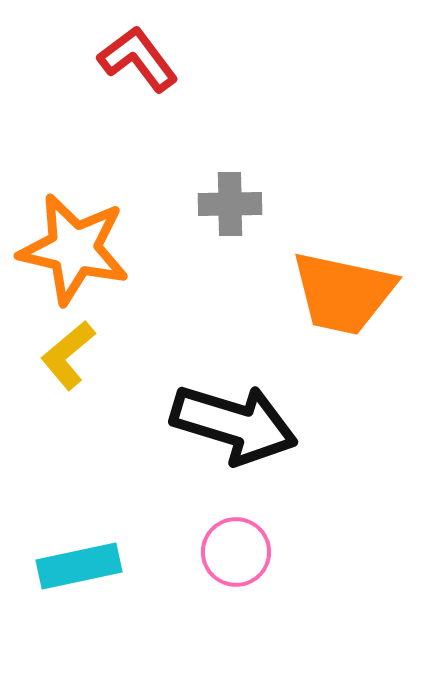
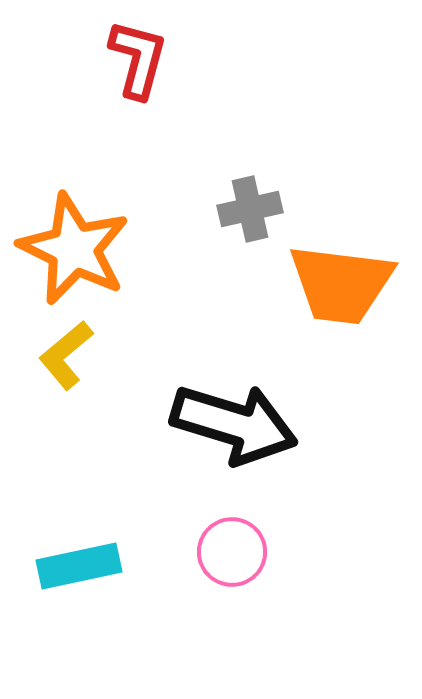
red L-shape: rotated 52 degrees clockwise
gray cross: moved 20 px right, 5 px down; rotated 12 degrees counterclockwise
orange star: rotated 13 degrees clockwise
orange trapezoid: moved 2 px left, 9 px up; rotated 5 degrees counterclockwise
yellow L-shape: moved 2 px left
pink circle: moved 4 px left
